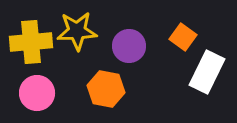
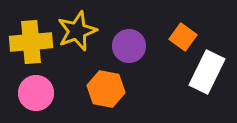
yellow star: rotated 18 degrees counterclockwise
pink circle: moved 1 px left
